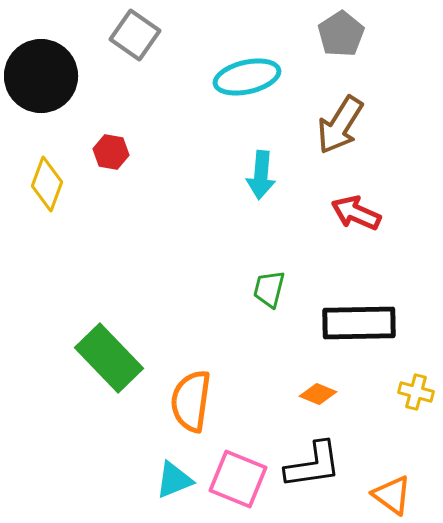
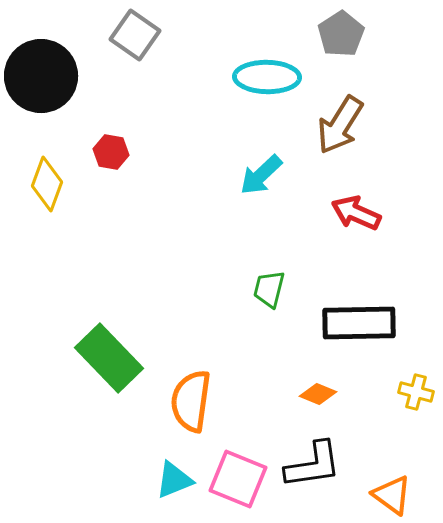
cyan ellipse: moved 20 px right; rotated 14 degrees clockwise
cyan arrow: rotated 42 degrees clockwise
